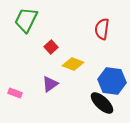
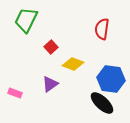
blue hexagon: moved 1 px left, 2 px up
